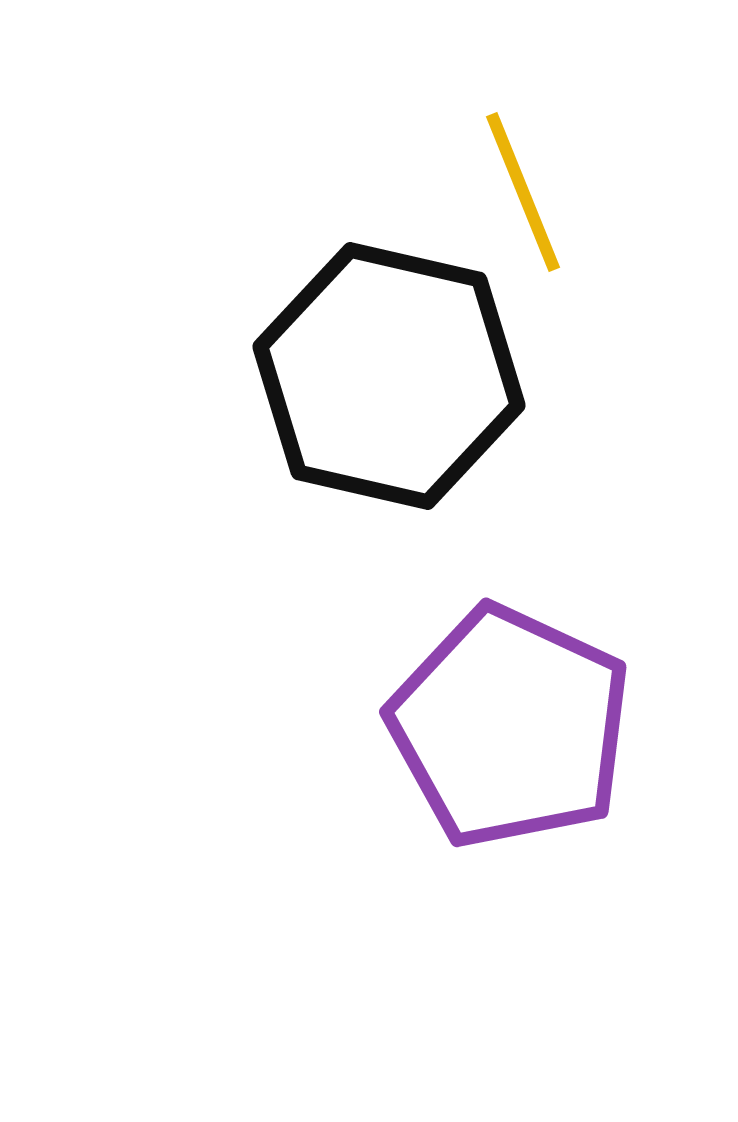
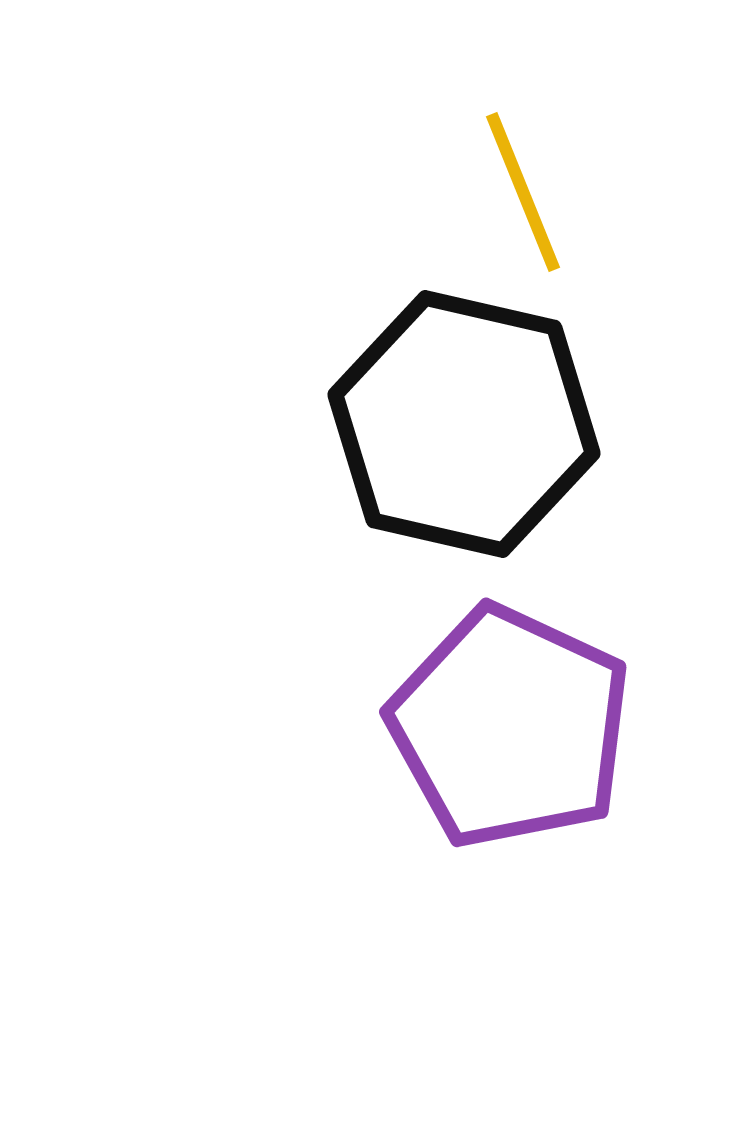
black hexagon: moved 75 px right, 48 px down
